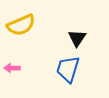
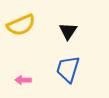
black triangle: moved 9 px left, 7 px up
pink arrow: moved 11 px right, 12 px down
